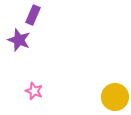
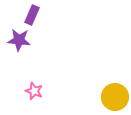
purple rectangle: moved 1 px left
purple star: rotated 15 degrees counterclockwise
